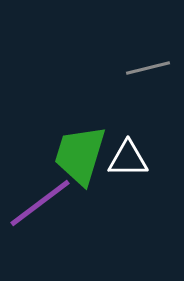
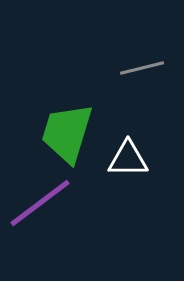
gray line: moved 6 px left
green trapezoid: moved 13 px left, 22 px up
